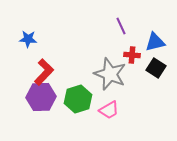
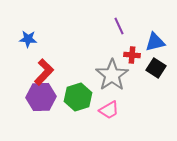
purple line: moved 2 px left
gray star: moved 2 px right, 1 px down; rotated 16 degrees clockwise
green hexagon: moved 2 px up
